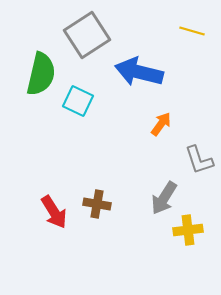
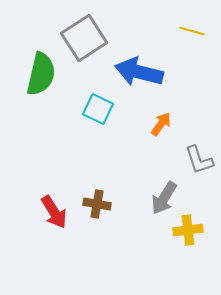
gray square: moved 3 px left, 3 px down
cyan square: moved 20 px right, 8 px down
